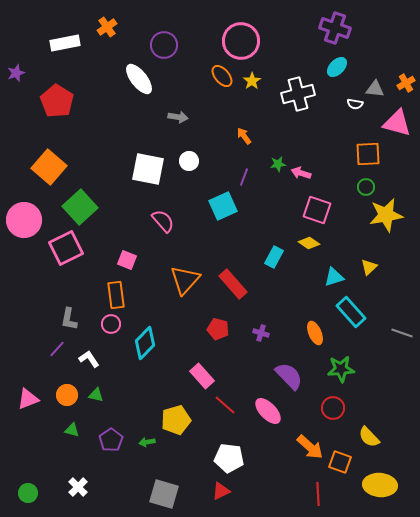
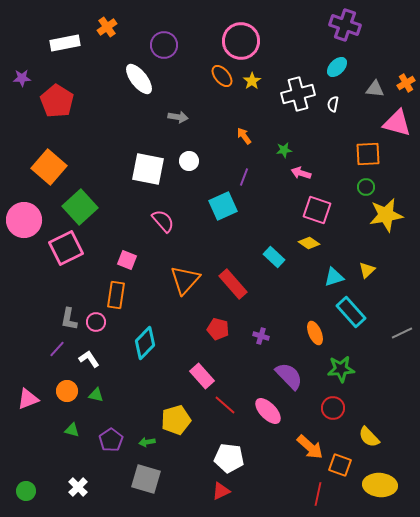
purple cross at (335, 28): moved 10 px right, 3 px up
purple star at (16, 73): moved 6 px right, 5 px down; rotated 18 degrees clockwise
white semicircle at (355, 104): moved 22 px left; rotated 91 degrees clockwise
green star at (278, 164): moved 6 px right, 14 px up
cyan rectangle at (274, 257): rotated 75 degrees counterclockwise
yellow triangle at (369, 267): moved 2 px left, 3 px down
orange rectangle at (116, 295): rotated 16 degrees clockwise
pink circle at (111, 324): moved 15 px left, 2 px up
purple cross at (261, 333): moved 3 px down
gray line at (402, 333): rotated 45 degrees counterclockwise
orange circle at (67, 395): moved 4 px up
orange square at (340, 462): moved 3 px down
green circle at (28, 493): moved 2 px left, 2 px up
gray square at (164, 494): moved 18 px left, 15 px up
red line at (318, 494): rotated 15 degrees clockwise
